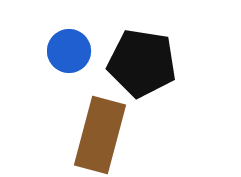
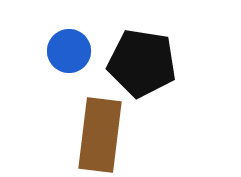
brown rectangle: rotated 8 degrees counterclockwise
